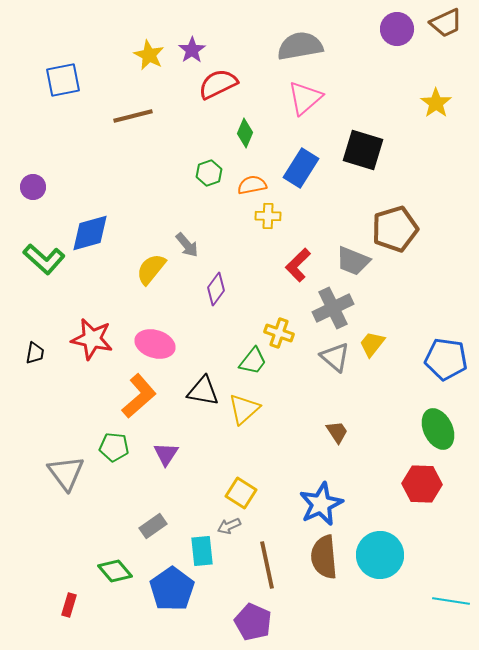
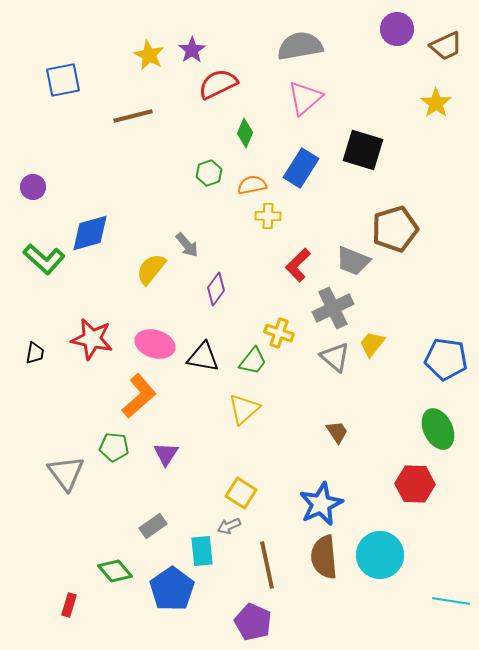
brown trapezoid at (446, 23): moved 23 px down
black triangle at (203, 391): moved 34 px up
red hexagon at (422, 484): moved 7 px left
